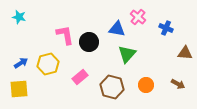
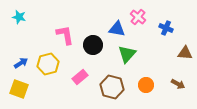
black circle: moved 4 px right, 3 px down
yellow square: rotated 24 degrees clockwise
